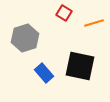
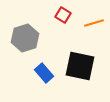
red square: moved 1 px left, 2 px down
